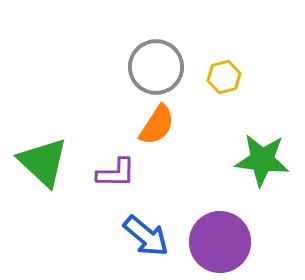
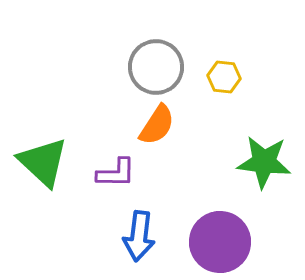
yellow hexagon: rotated 20 degrees clockwise
green star: moved 2 px right, 2 px down
blue arrow: moved 7 px left; rotated 57 degrees clockwise
